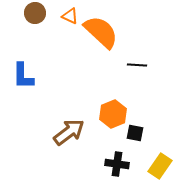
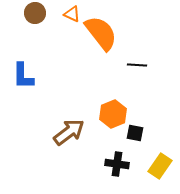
orange triangle: moved 2 px right, 2 px up
orange semicircle: moved 1 px down; rotated 9 degrees clockwise
